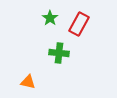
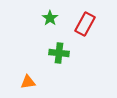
red rectangle: moved 6 px right
orange triangle: rotated 21 degrees counterclockwise
